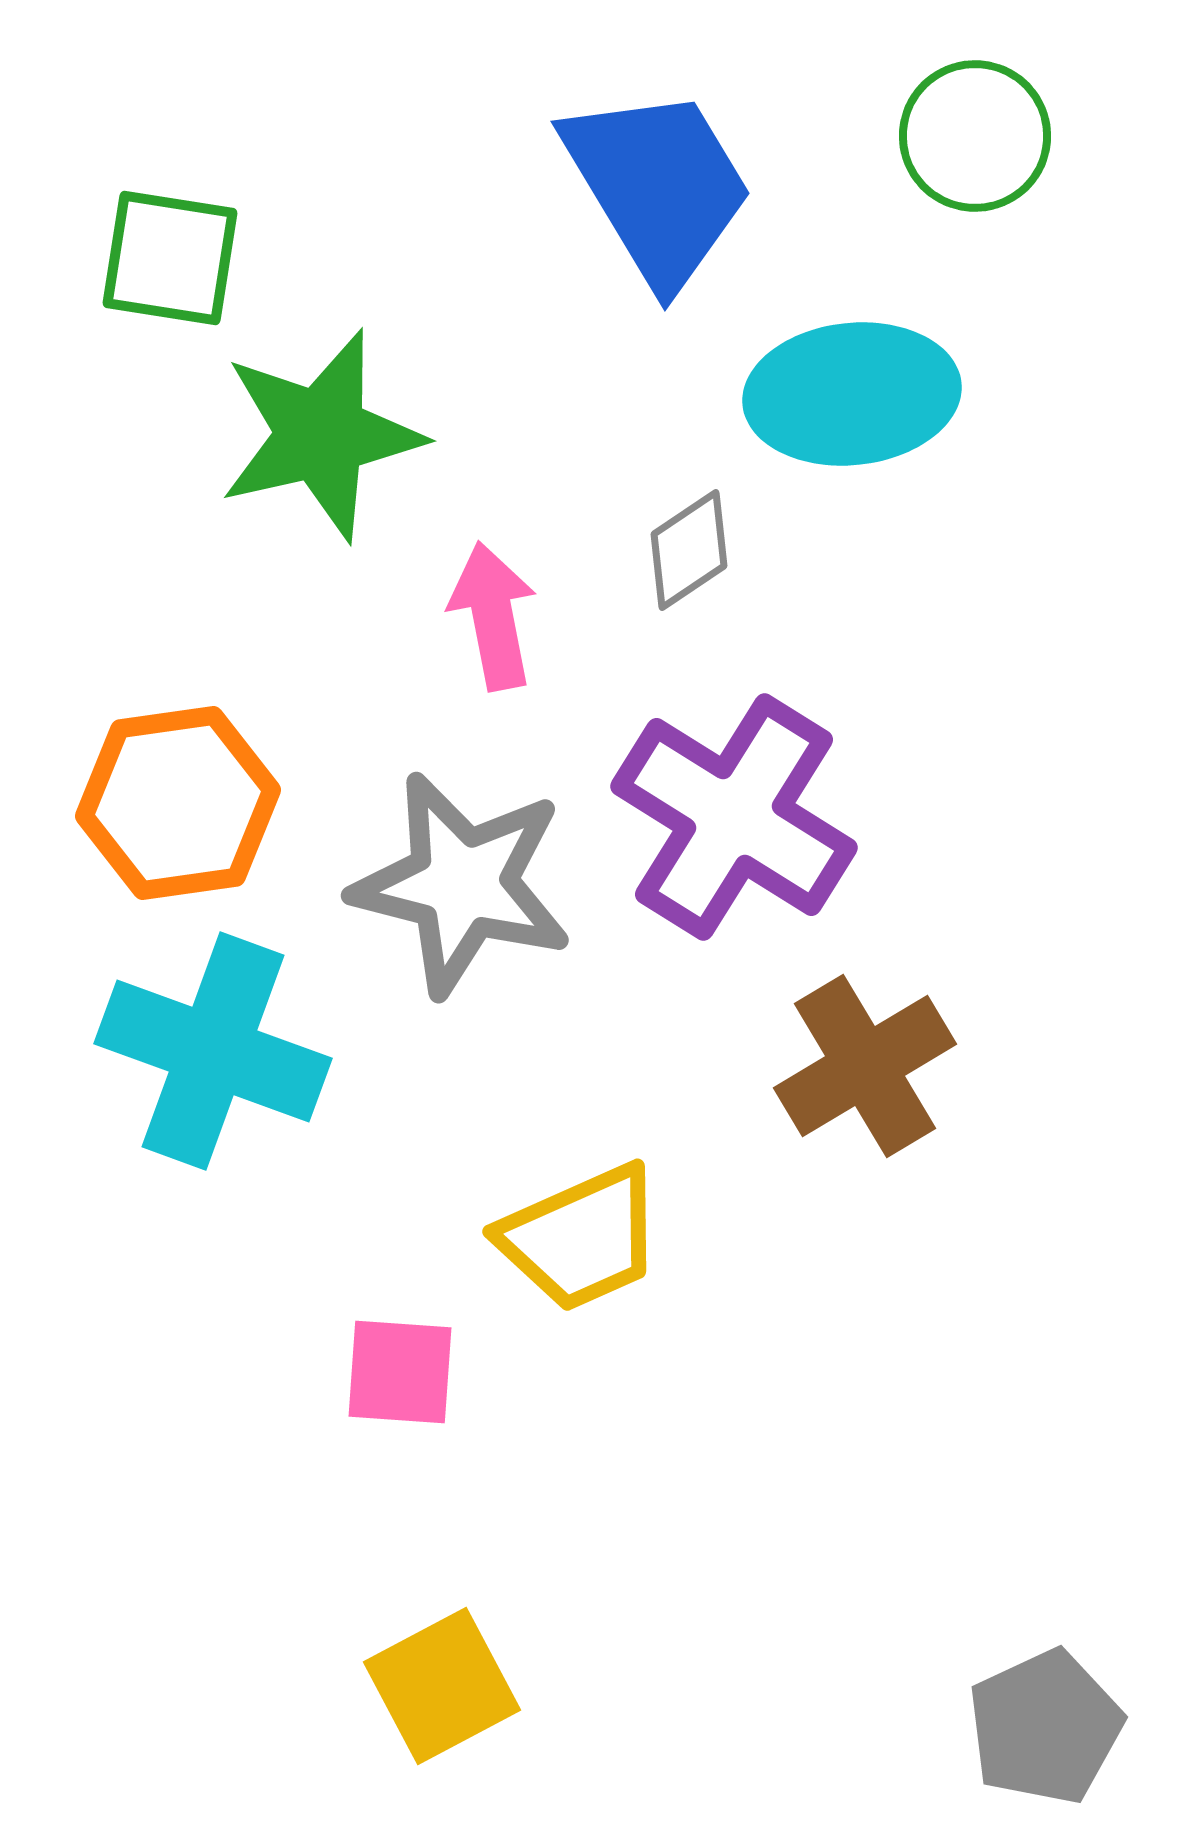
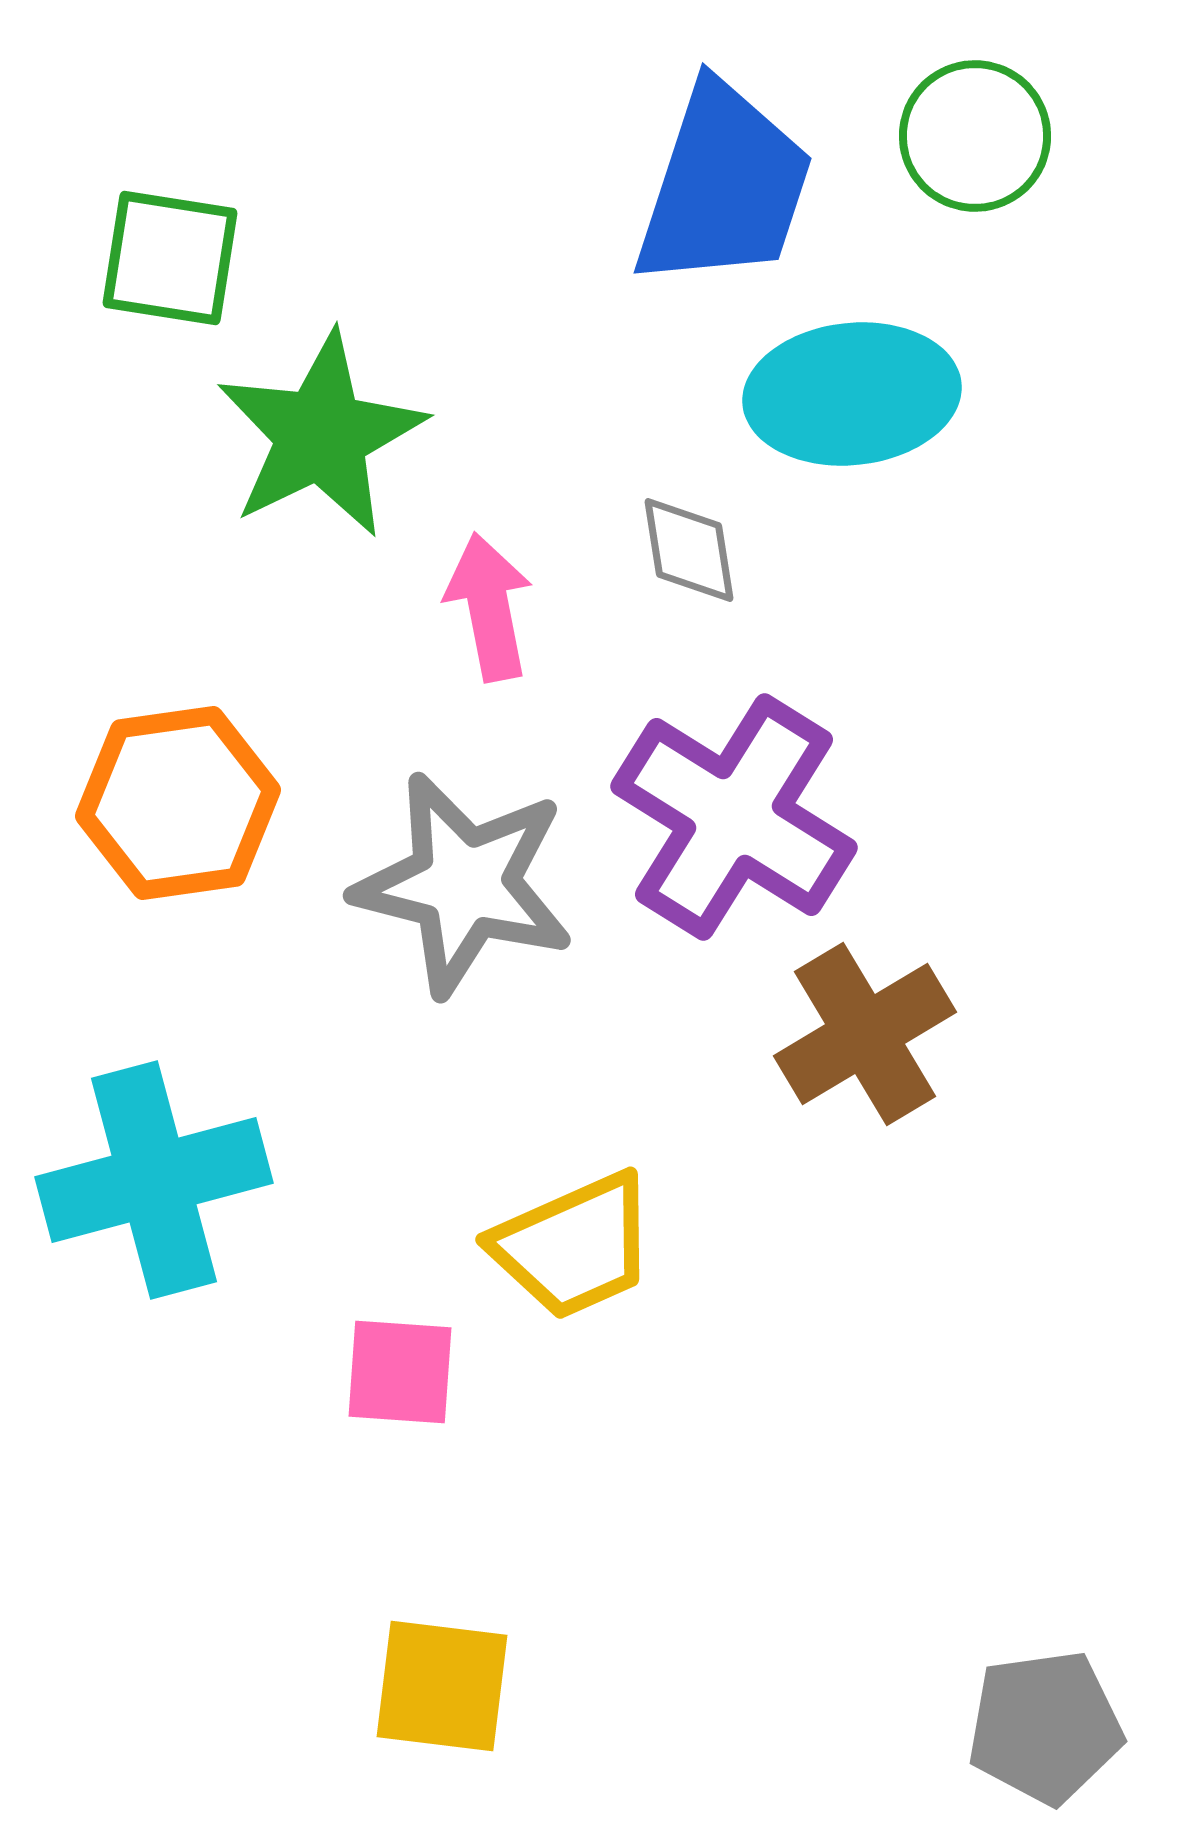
blue trapezoid: moved 66 px right; rotated 49 degrees clockwise
green star: rotated 13 degrees counterclockwise
gray diamond: rotated 65 degrees counterclockwise
pink arrow: moved 4 px left, 9 px up
gray star: moved 2 px right
cyan cross: moved 59 px left, 129 px down; rotated 35 degrees counterclockwise
brown cross: moved 32 px up
yellow trapezoid: moved 7 px left, 8 px down
yellow square: rotated 35 degrees clockwise
gray pentagon: rotated 17 degrees clockwise
